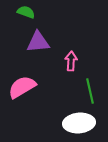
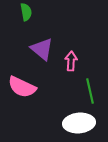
green semicircle: rotated 60 degrees clockwise
purple triangle: moved 4 px right, 7 px down; rotated 45 degrees clockwise
pink semicircle: rotated 124 degrees counterclockwise
